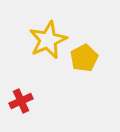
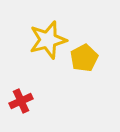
yellow star: rotated 9 degrees clockwise
